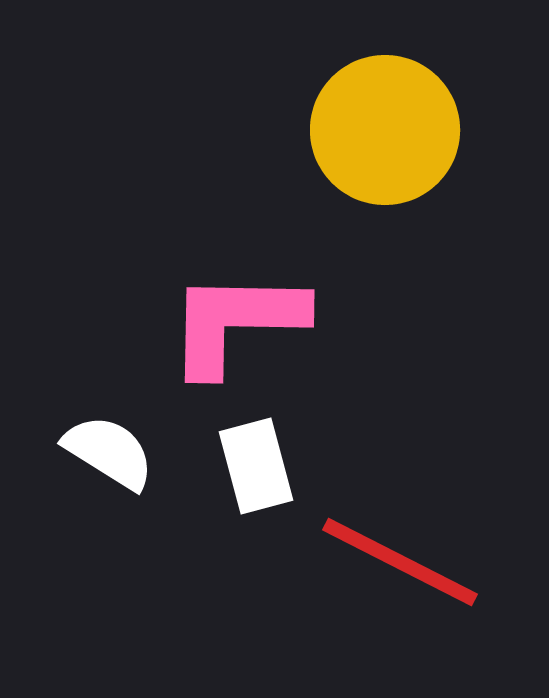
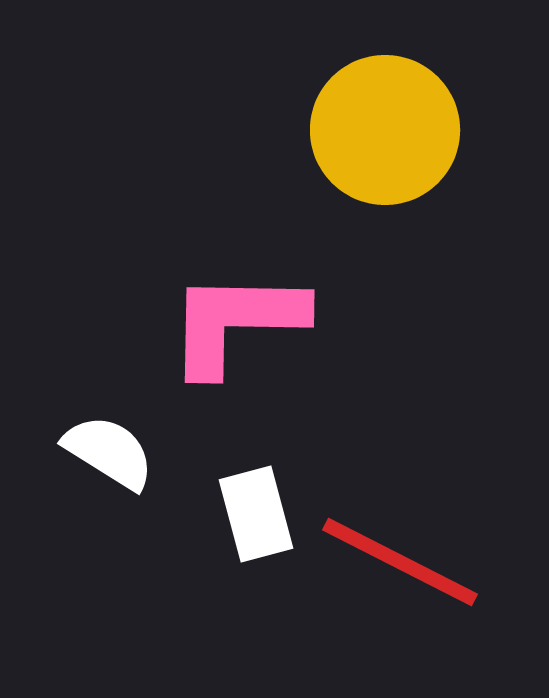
white rectangle: moved 48 px down
